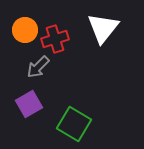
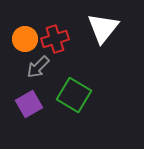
orange circle: moved 9 px down
green square: moved 29 px up
